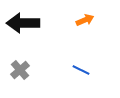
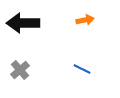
orange arrow: rotated 12 degrees clockwise
blue line: moved 1 px right, 1 px up
